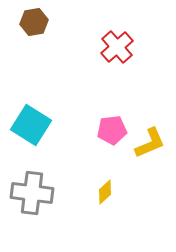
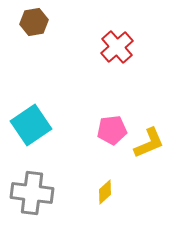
cyan square: rotated 24 degrees clockwise
yellow L-shape: moved 1 px left
